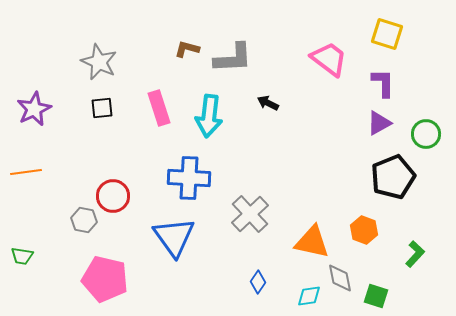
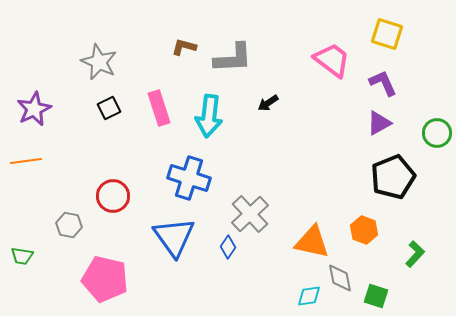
brown L-shape: moved 3 px left, 2 px up
pink trapezoid: moved 3 px right, 1 px down
purple L-shape: rotated 24 degrees counterclockwise
black arrow: rotated 60 degrees counterclockwise
black square: moved 7 px right; rotated 20 degrees counterclockwise
green circle: moved 11 px right, 1 px up
orange line: moved 11 px up
blue cross: rotated 15 degrees clockwise
gray hexagon: moved 15 px left, 5 px down
blue diamond: moved 30 px left, 35 px up
